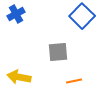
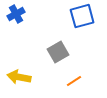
blue square: rotated 30 degrees clockwise
gray square: rotated 25 degrees counterclockwise
orange line: rotated 21 degrees counterclockwise
